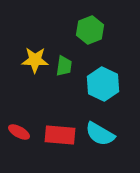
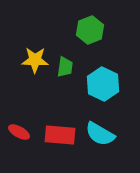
green trapezoid: moved 1 px right, 1 px down
